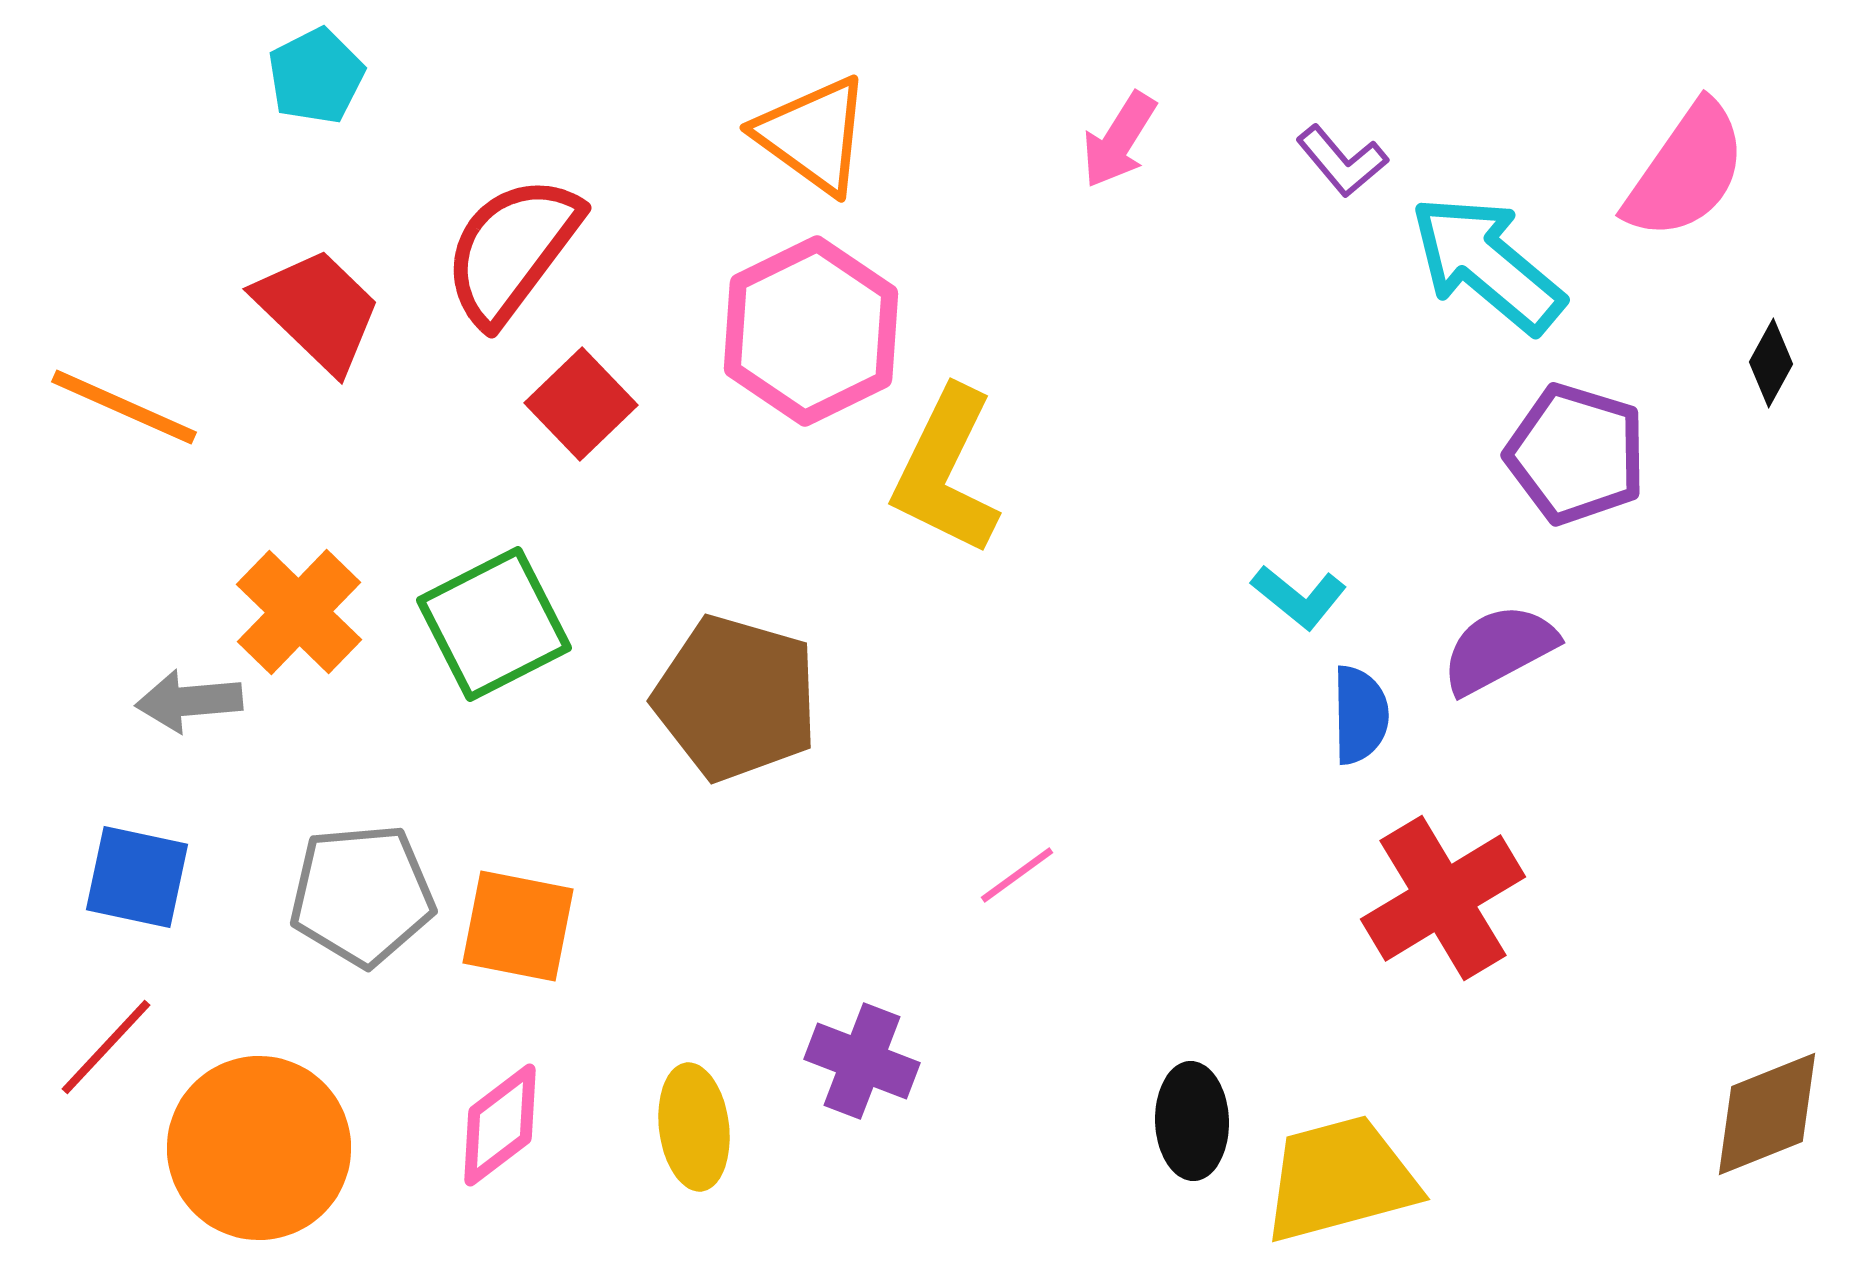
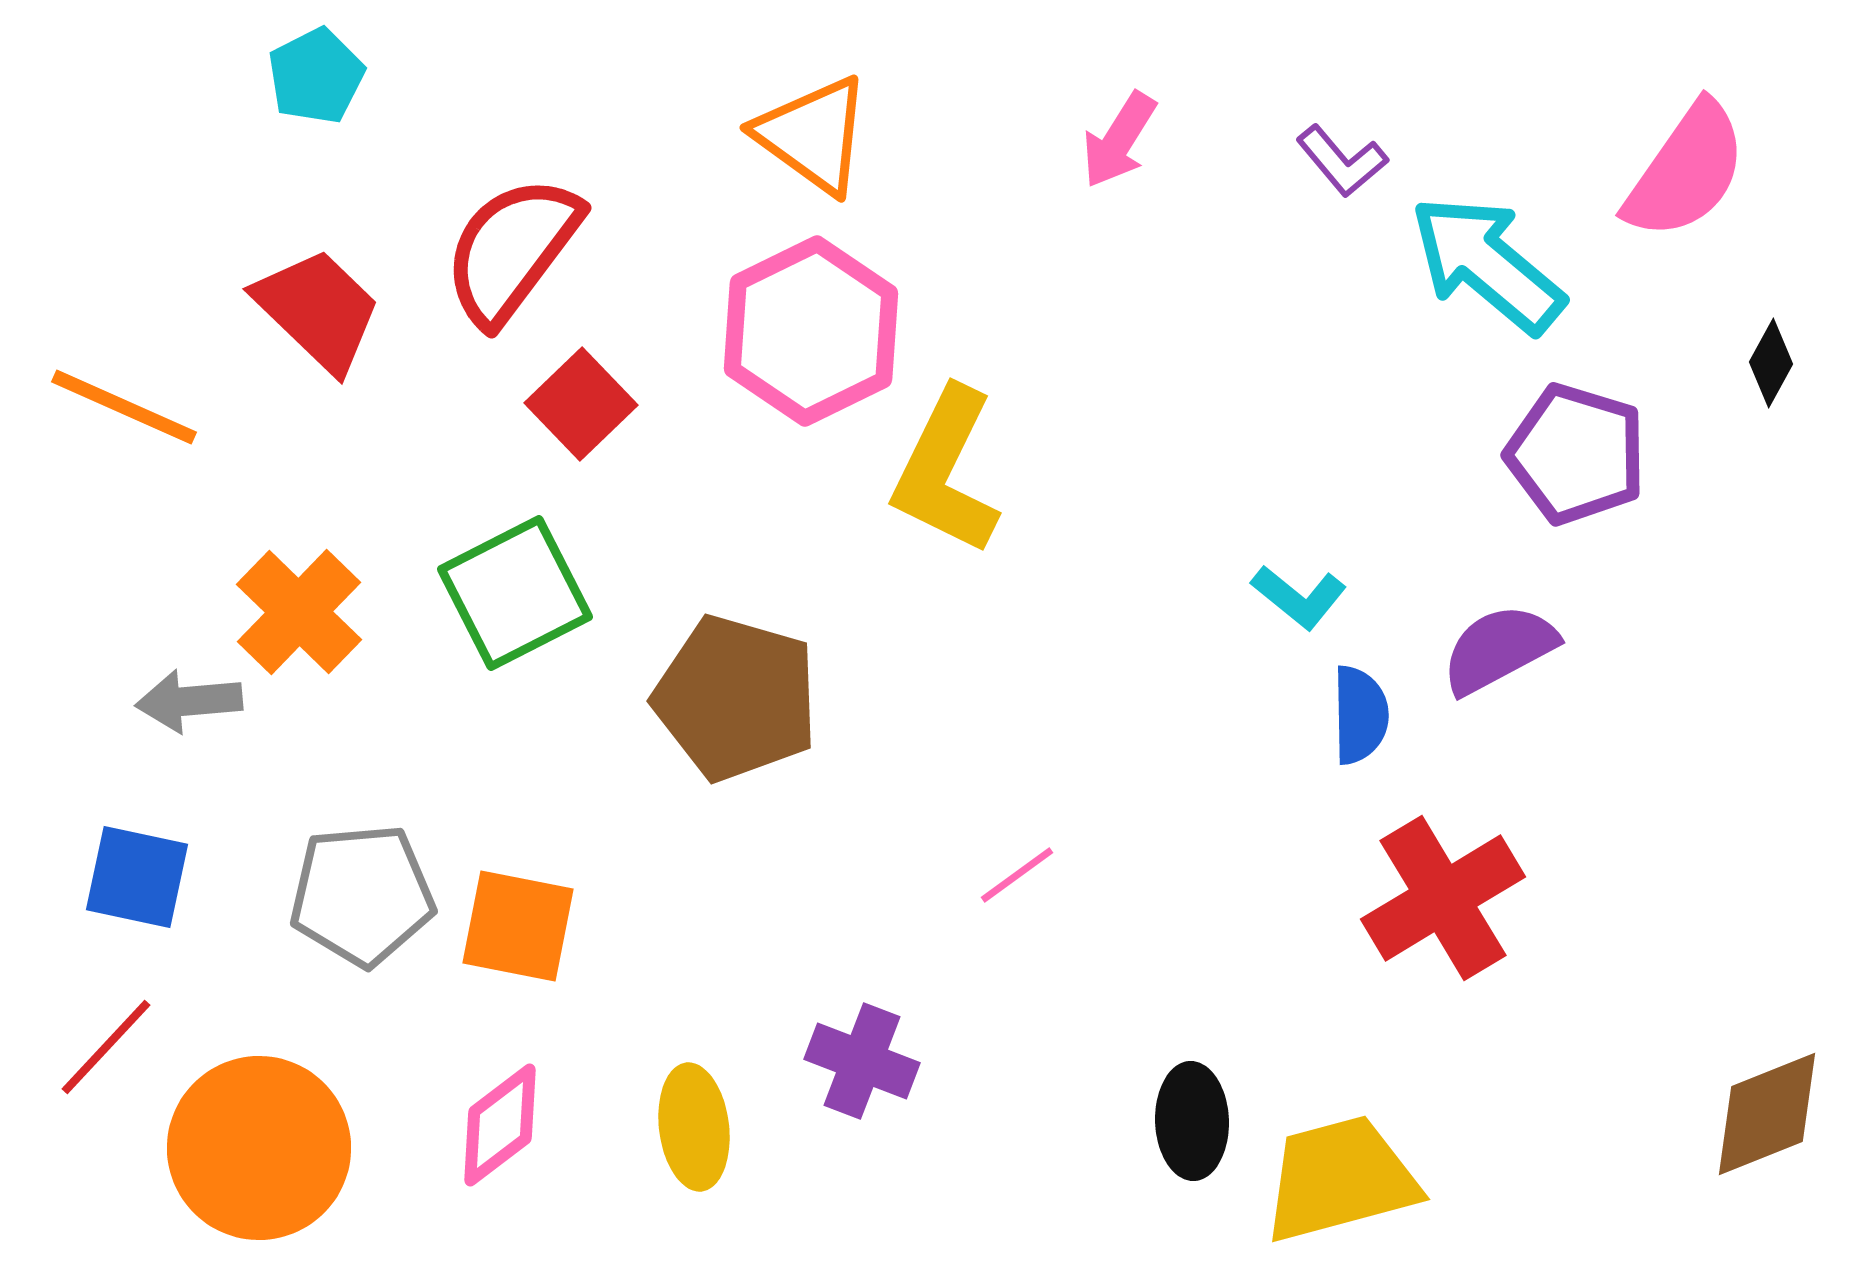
green square: moved 21 px right, 31 px up
